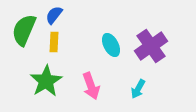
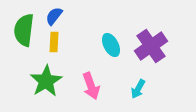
blue semicircle: moved 1 px down
green semicircle: rotated 16 degrees counterclockwise
